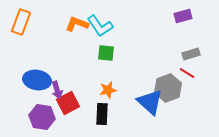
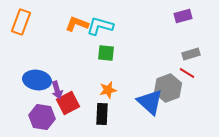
cyan L-shape: rotated 140 degrees clockwise
